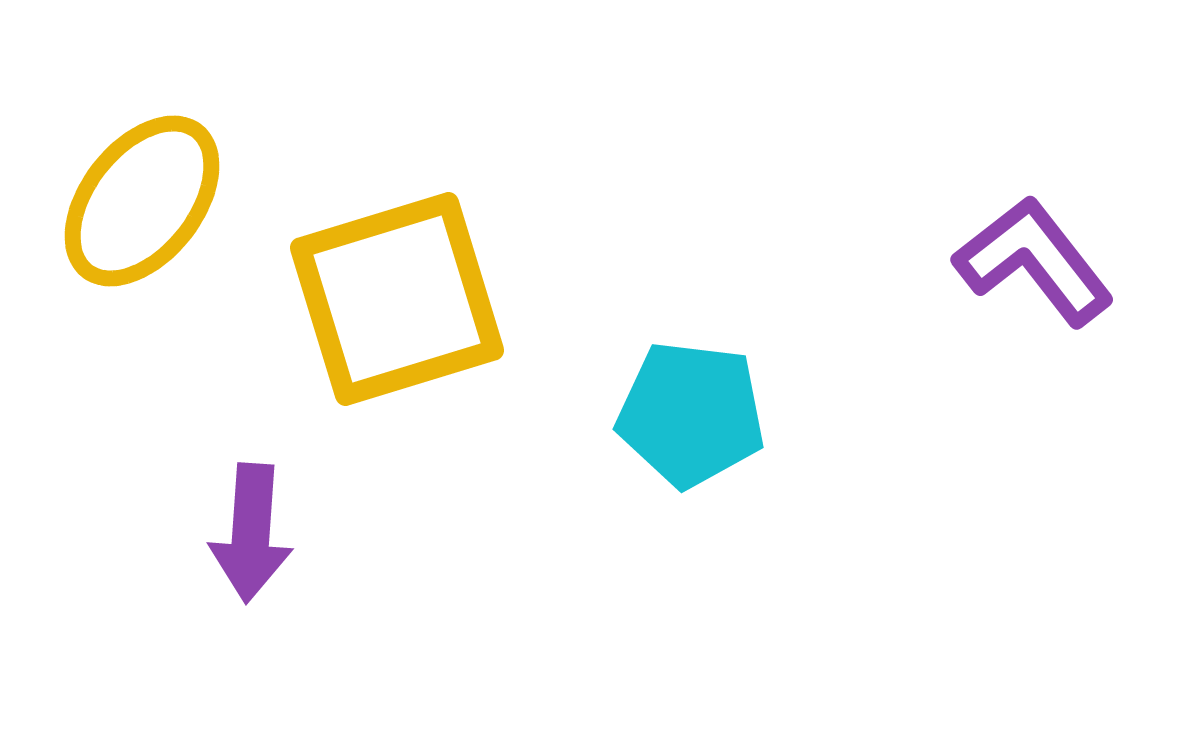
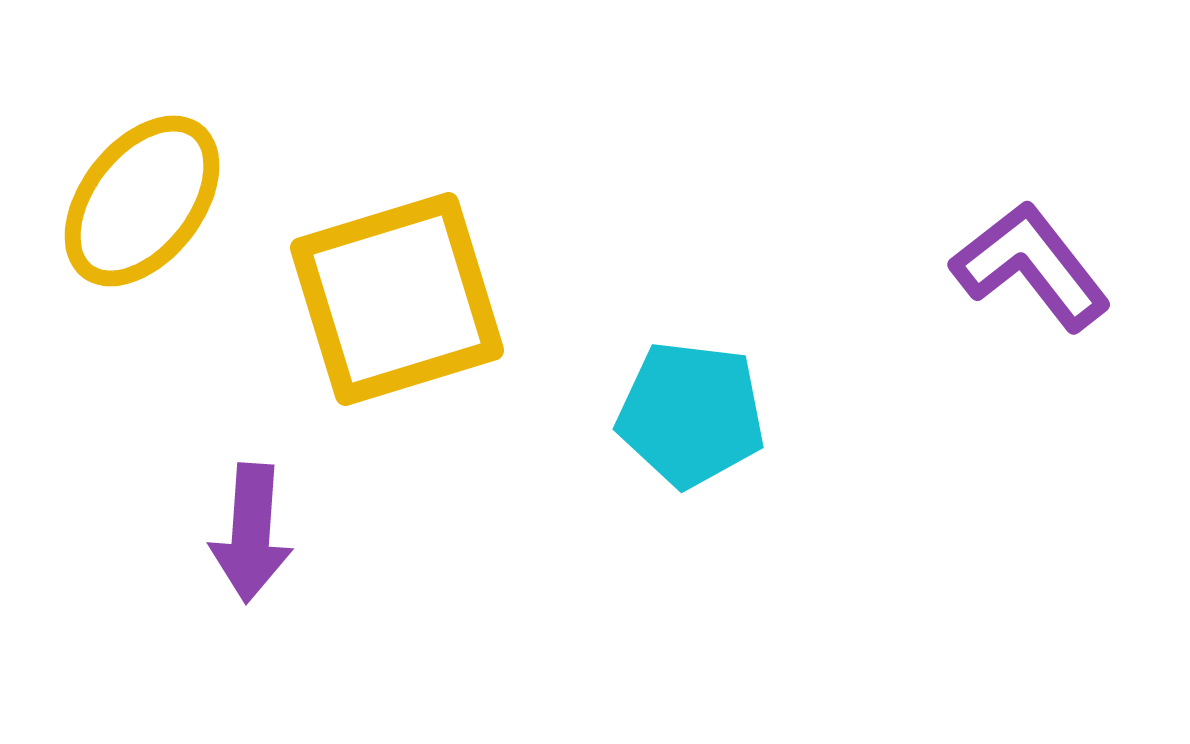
purple L-shape: moved 3 px left, 5 px down
